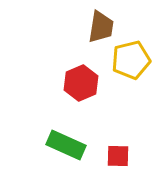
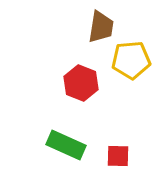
yellow pentagon: rotated 9 degrees clockwise
red hexagon: rotated 16 degrees counterclockwise
